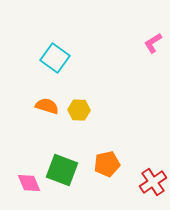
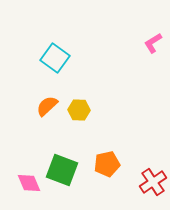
orange semicircle: rotated 60 degrees counterclockwise
